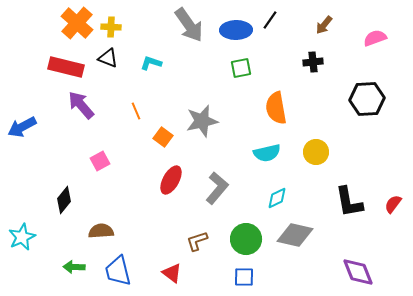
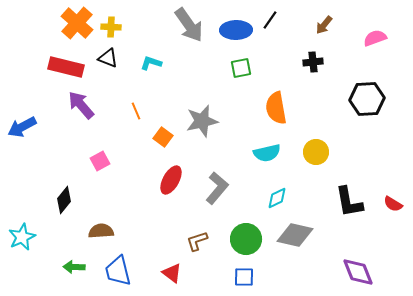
red semicircle: rotated 96 degrees counterclockwise
